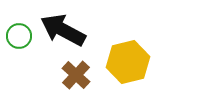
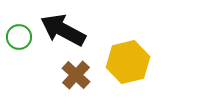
green circle: moved 1 px down
